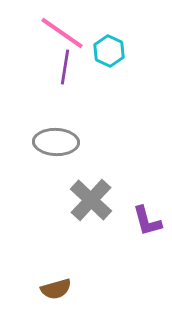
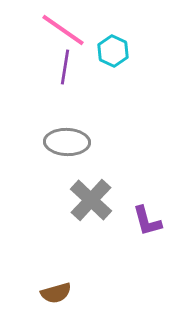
pink line: moved 1 px right, 3 px up
cyan hexagon: moved 4 px right
gray ellipse: moved 11 px right
brown semicircle: moved 4 px down
